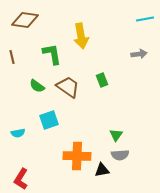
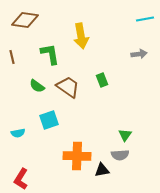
green L-shape: moved 2 px left
green triangle: moved 9 px right
